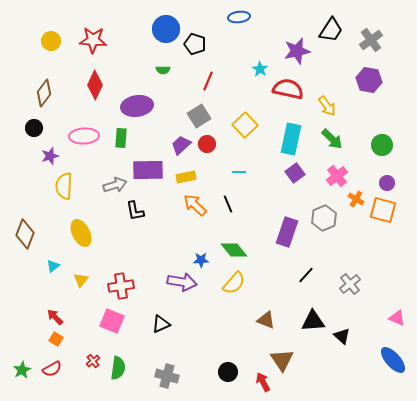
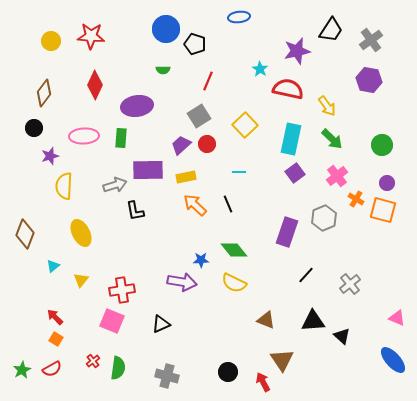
red star at (93, 40): moved 2 px left, 4 px up
yellow semicircle at (234, 283): rotated 75 degrees clockwise
red cross at (121, 286): moved 1 px right, 4 px down
